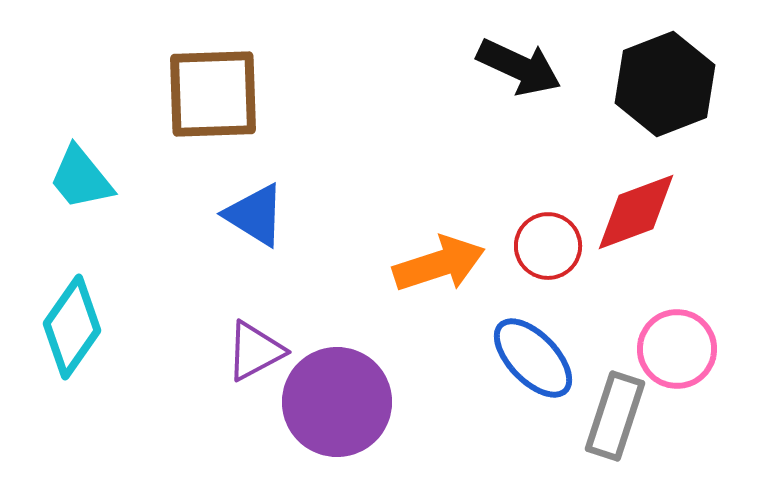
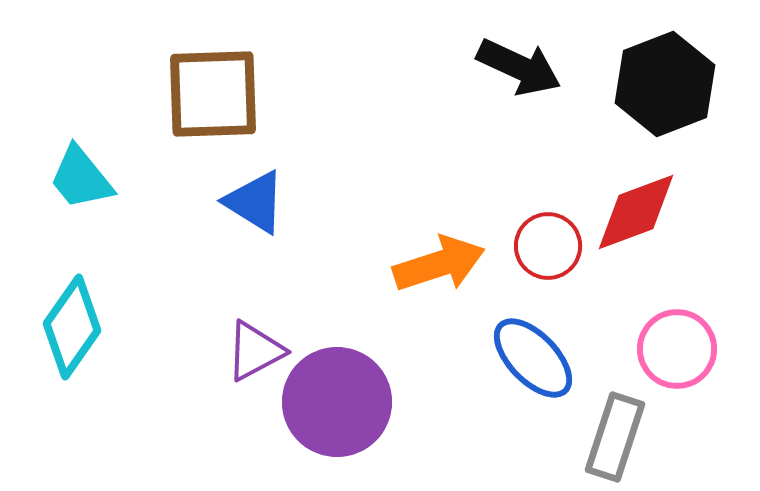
blue triangle: moved 13 px up
gray rectangle: moved 21 px down
